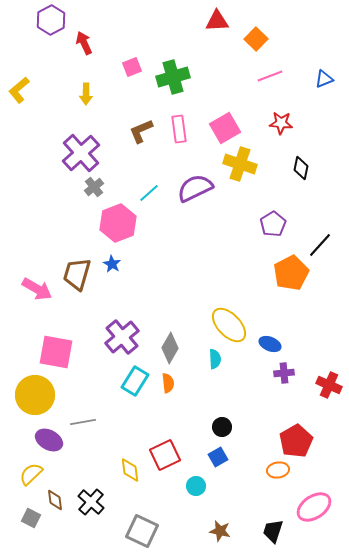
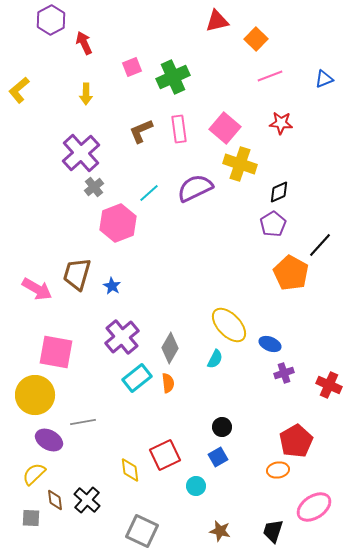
red triangle at (217, 21): rotated 10 degrees counterclockwise
green cross at (173, 77): rotated 8 degrees counterclockwise
pink square at (225, 128): rotated 20 degrees counterclockwise
black diamond at (301, 168): moved 22 px left, 24 px down; rotated 55 degrees clockwise
blue star at (112, 264): moved 22 px down
orange pentagon at (291, 273): rotated 16 degrees counterclockwise
cyan semicircle at (215, 359): rotated 30 degrees clockwise
purple cross at (284, 373): rotated 12 degrees counterclockwise
cyan rectangle at (135, 381): moved 2 px right, 3 px up; rotated 20 degrees clockwise
yellow semicircle at (31, 474): moved 3 px right
black cross at (91, 502): moved 4 px left, 2 px up
gray square at (31, 518): rotated 24 degrees counterclockwise
